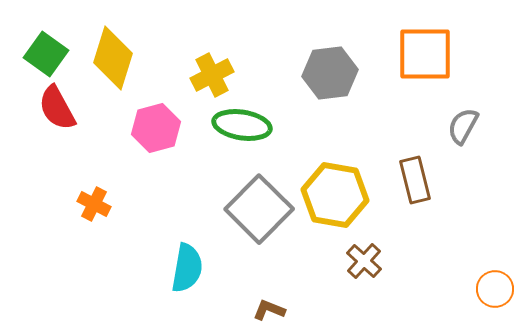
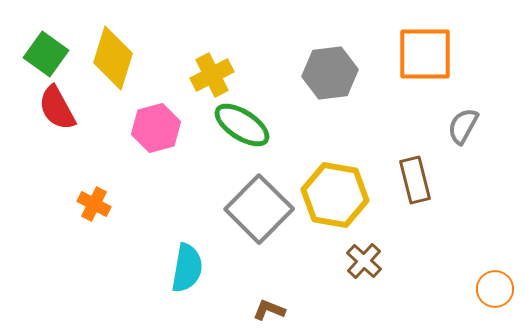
green ellipse: rotated 24 degrees clockwise
